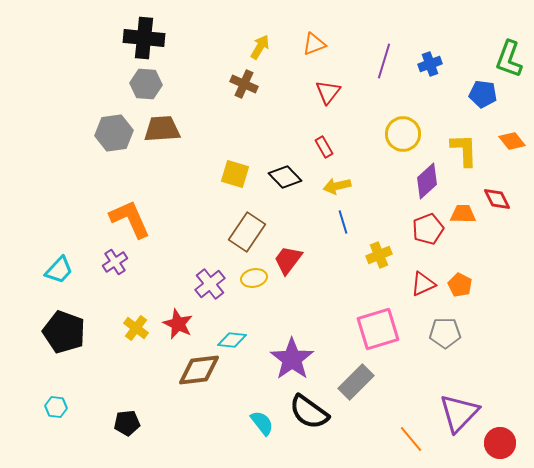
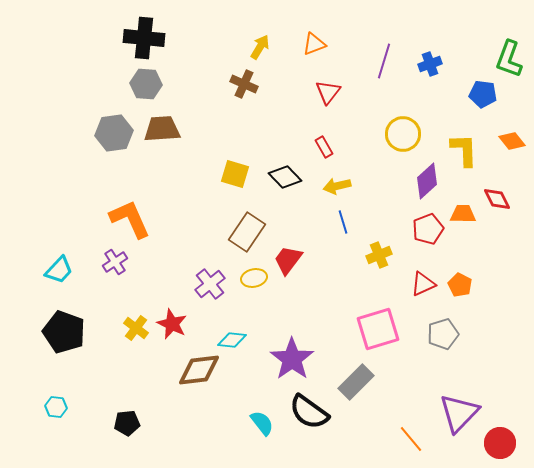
red star at (178, 324): moved 6 px left
gray pentagon at (445, 333): moved 2 px left, 1 px down; rotated 16 degrees counterclockwise
